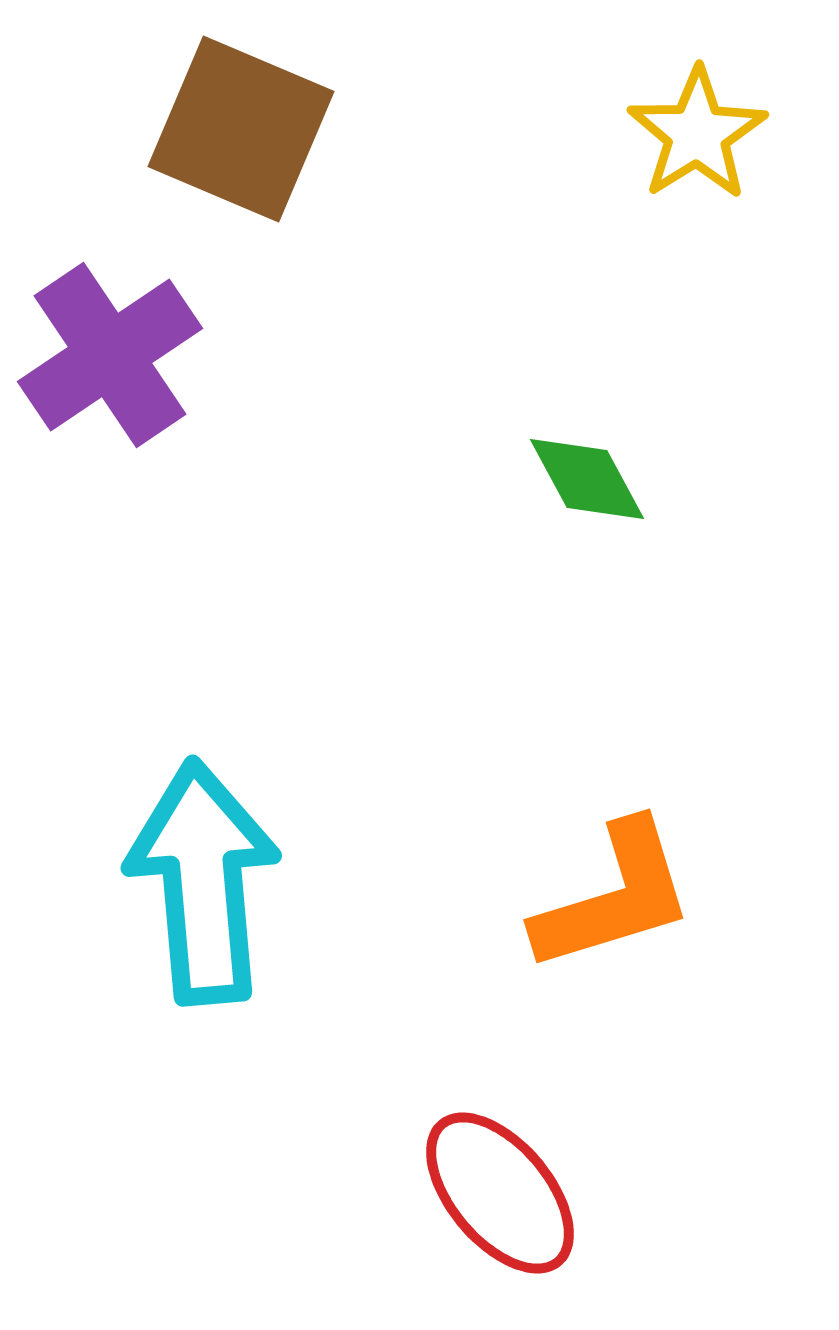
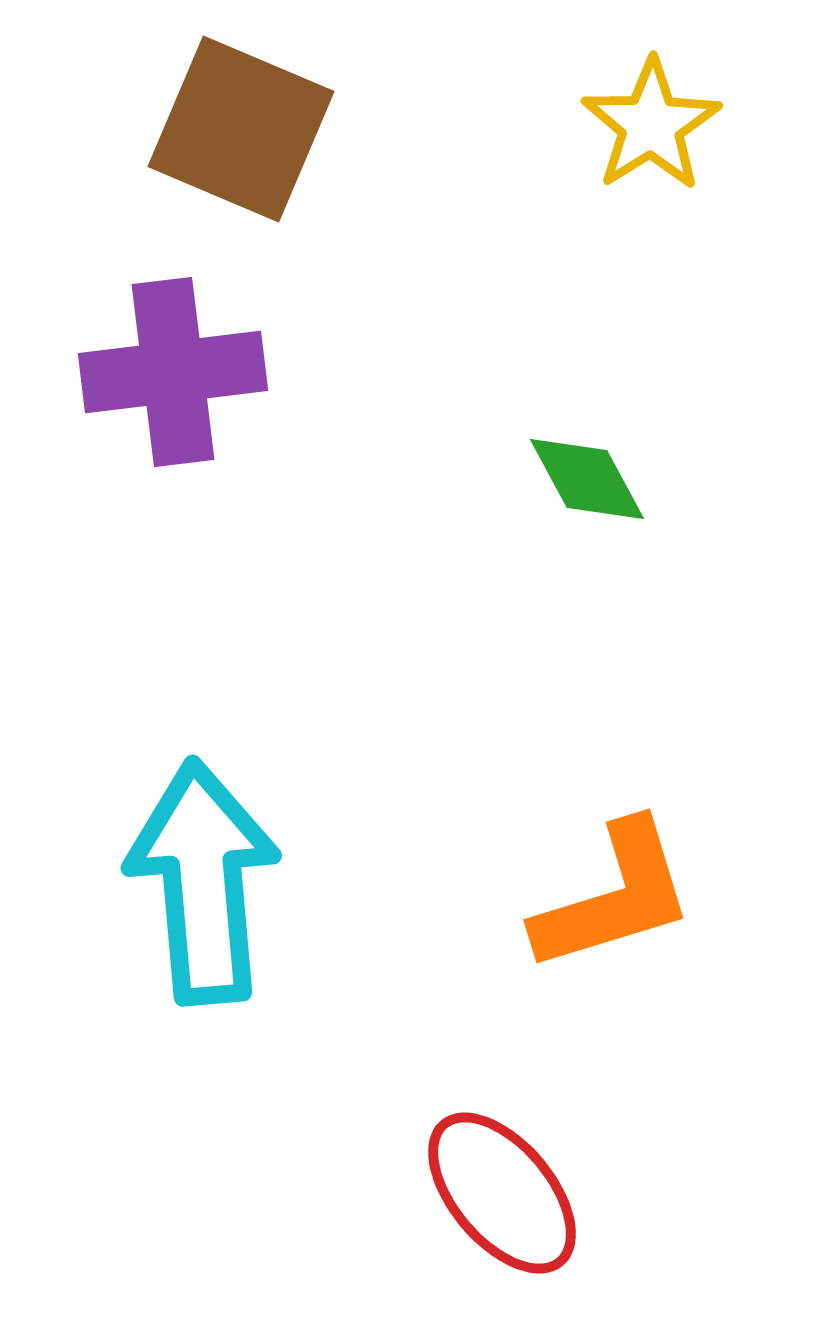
yellow star: moved 46 px left, 9 px up
purple cross: moved 63 px right, 17 px down; rotated 27 degrees clockwise
red ellipse: moved 2 px right
